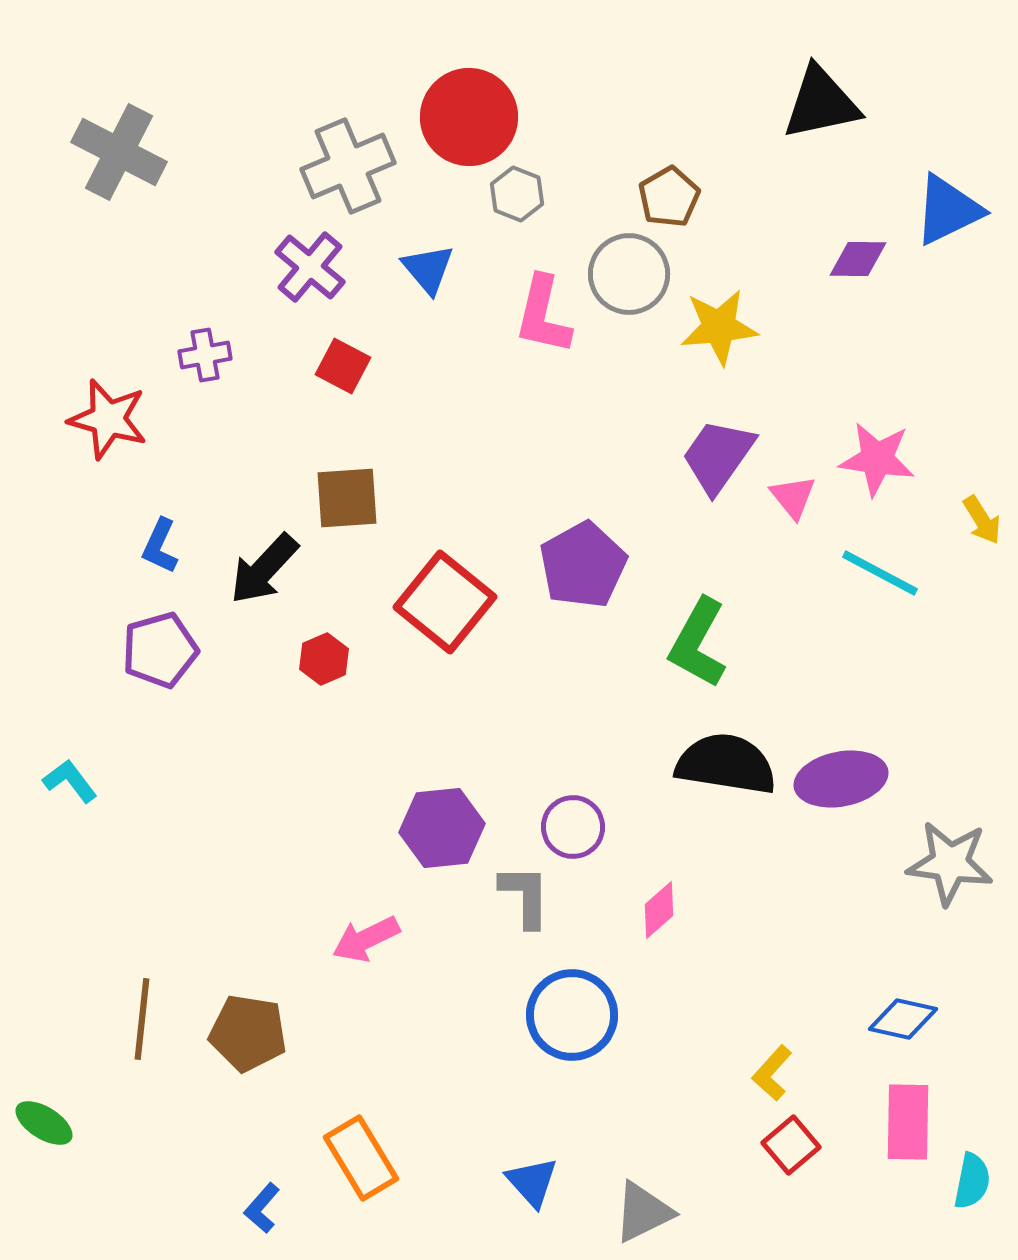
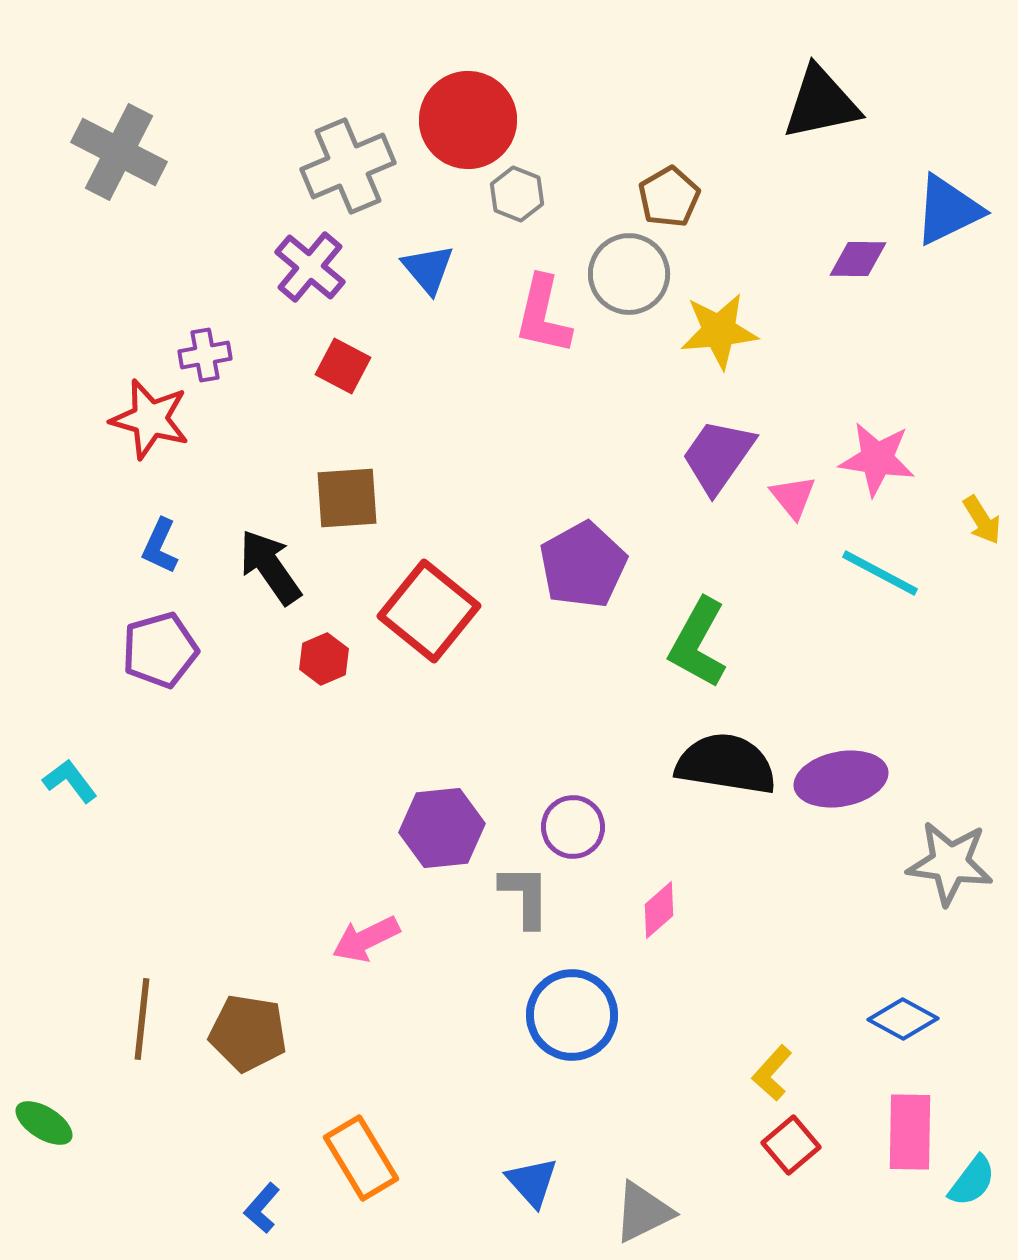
red circle at (469, 117): moved 1 px left, 3 px down
yellow star at (719, 327): moved 4 px down
red star at (108, 419): moved 42 px right
black arrow at (264, 569): moved 6 px right, 2 px up; rotated 102 degrees clockwise
red square at (445, 602): moved 16 px left, 9 px down
blue diamond at (903, 1019): rotated 16 degrees clockwise
pink rectangle at (908, 1122): moved 2 px right, 10 px down
cyan semicircle at (972, 1181): rotated 26 degrees clockwise
